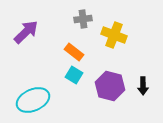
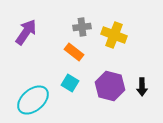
gray cross: moved 1 px left, 8 px down
purple arrow: rotated 12 degrees counterclockwise
cyan square: moved 4 px left, 8 px down
black arrow: moved 1 px left, 1 px down
cyan ellipse: rotated 16 degrees counterclockwise
